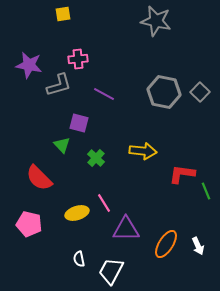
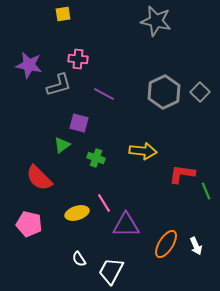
pink cross: rotated 12 degrees clockwise
gray hexagon: rotated 24 degrees clockwise
green triangle: rotated 36 degrees clockwise
green cross: rotated 24 degrees counterclockwise
purple triangle: moved 4 px up
white arrow: moved 2 px left
white semicircle: rotated 21 degrees counterclockwise
